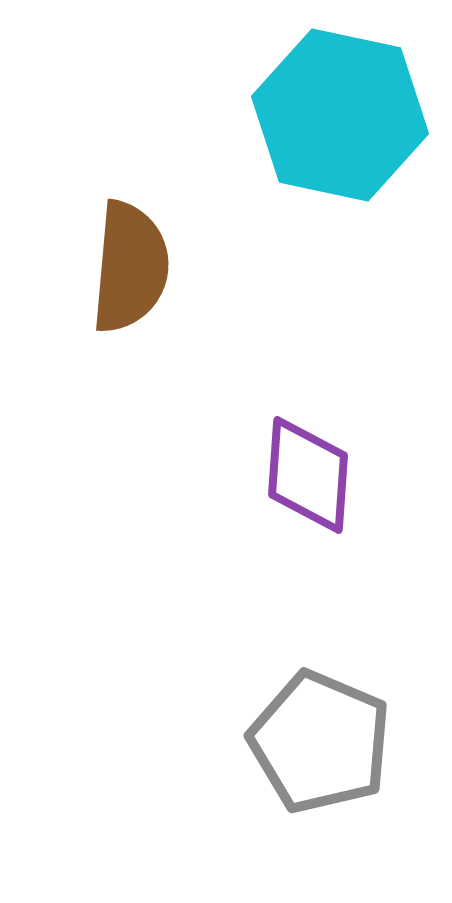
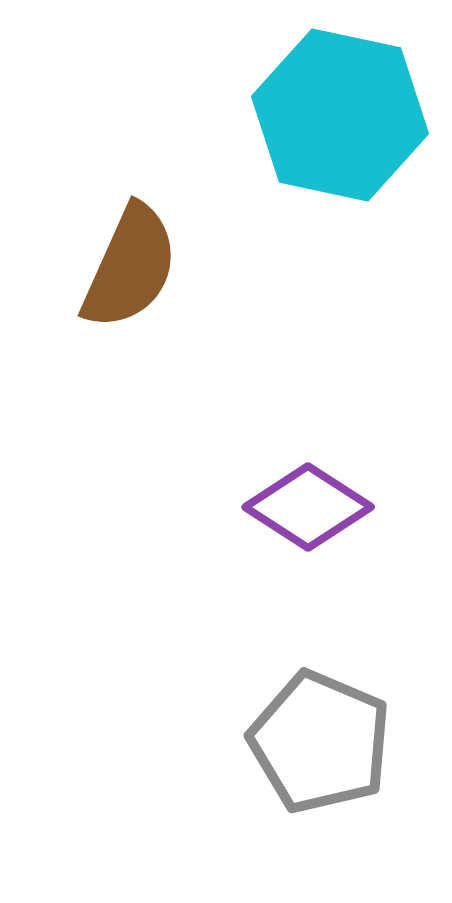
brown semicircle: rotated 19 degrees clockwise
purple diamond: moved 32 px down; rotated 61 degrees counterclockwise
